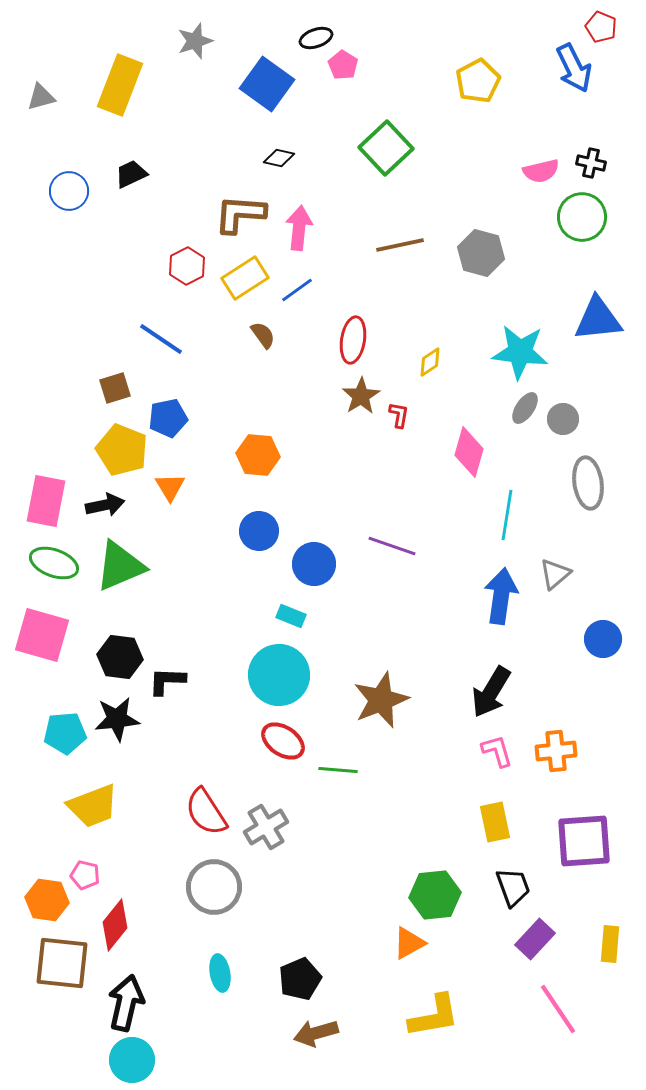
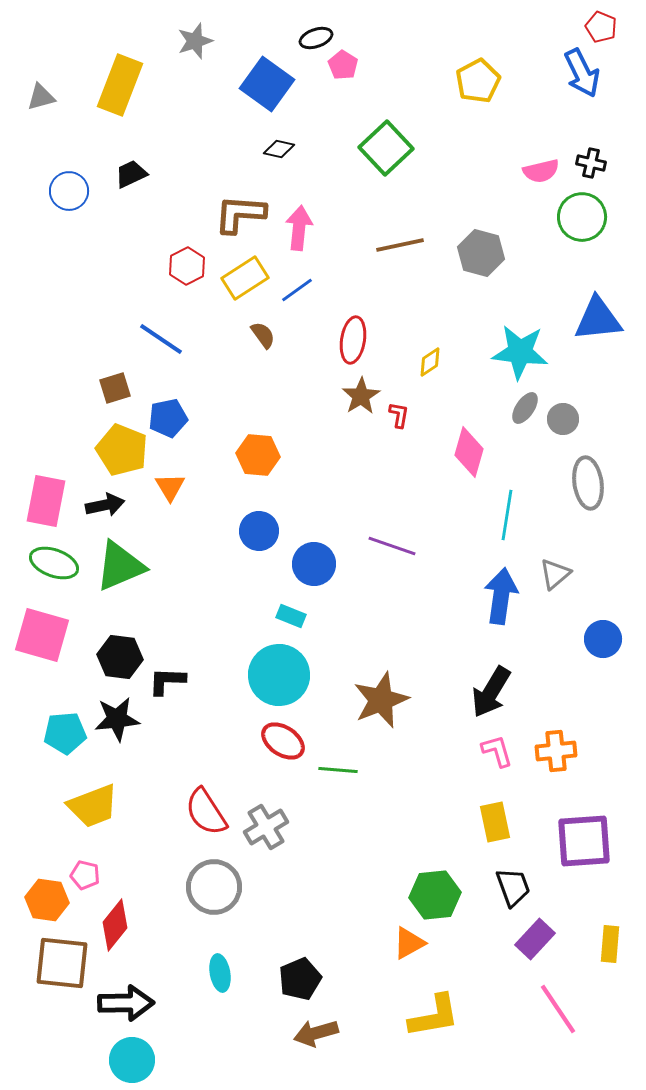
blue arrow at (574, 68): moved 8 px right, 5 px down
black diamond at (279, 158): moved 9 px up
black arrow at (126, 1003): rotated 76 degrees clockwise
